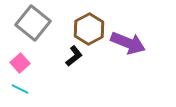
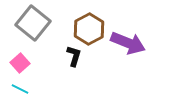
black L-shape: rotated 35 degrees counterclockwise
